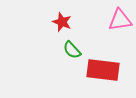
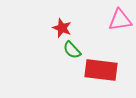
red star: moved 6 px down
red rectangle: moved 2 px left
